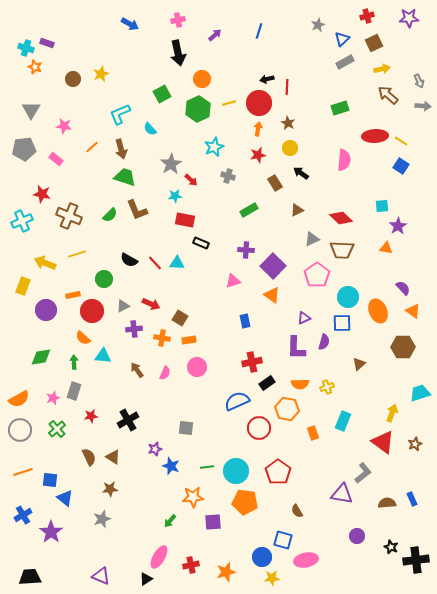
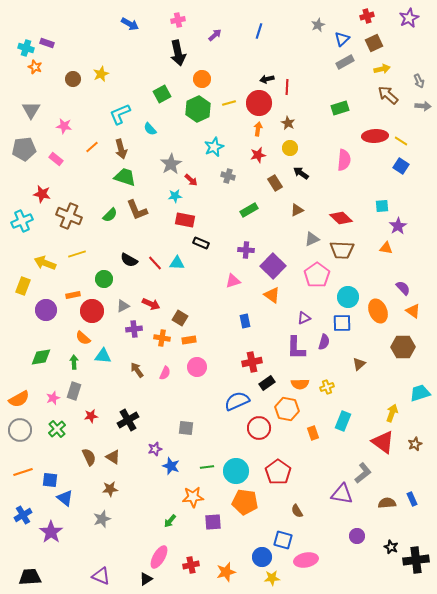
purple star at (409, 18): rotated 24 degrees counterclockwise
